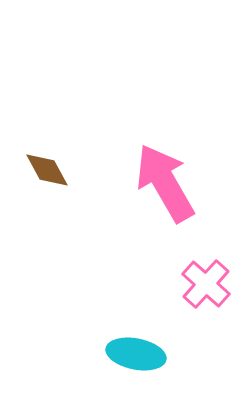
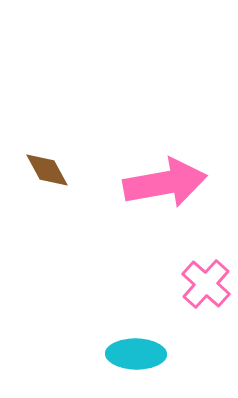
pink arrow: rotated 110 degrees clockwise
cyan ellipse: rotated 10 degrees counterclockwise
